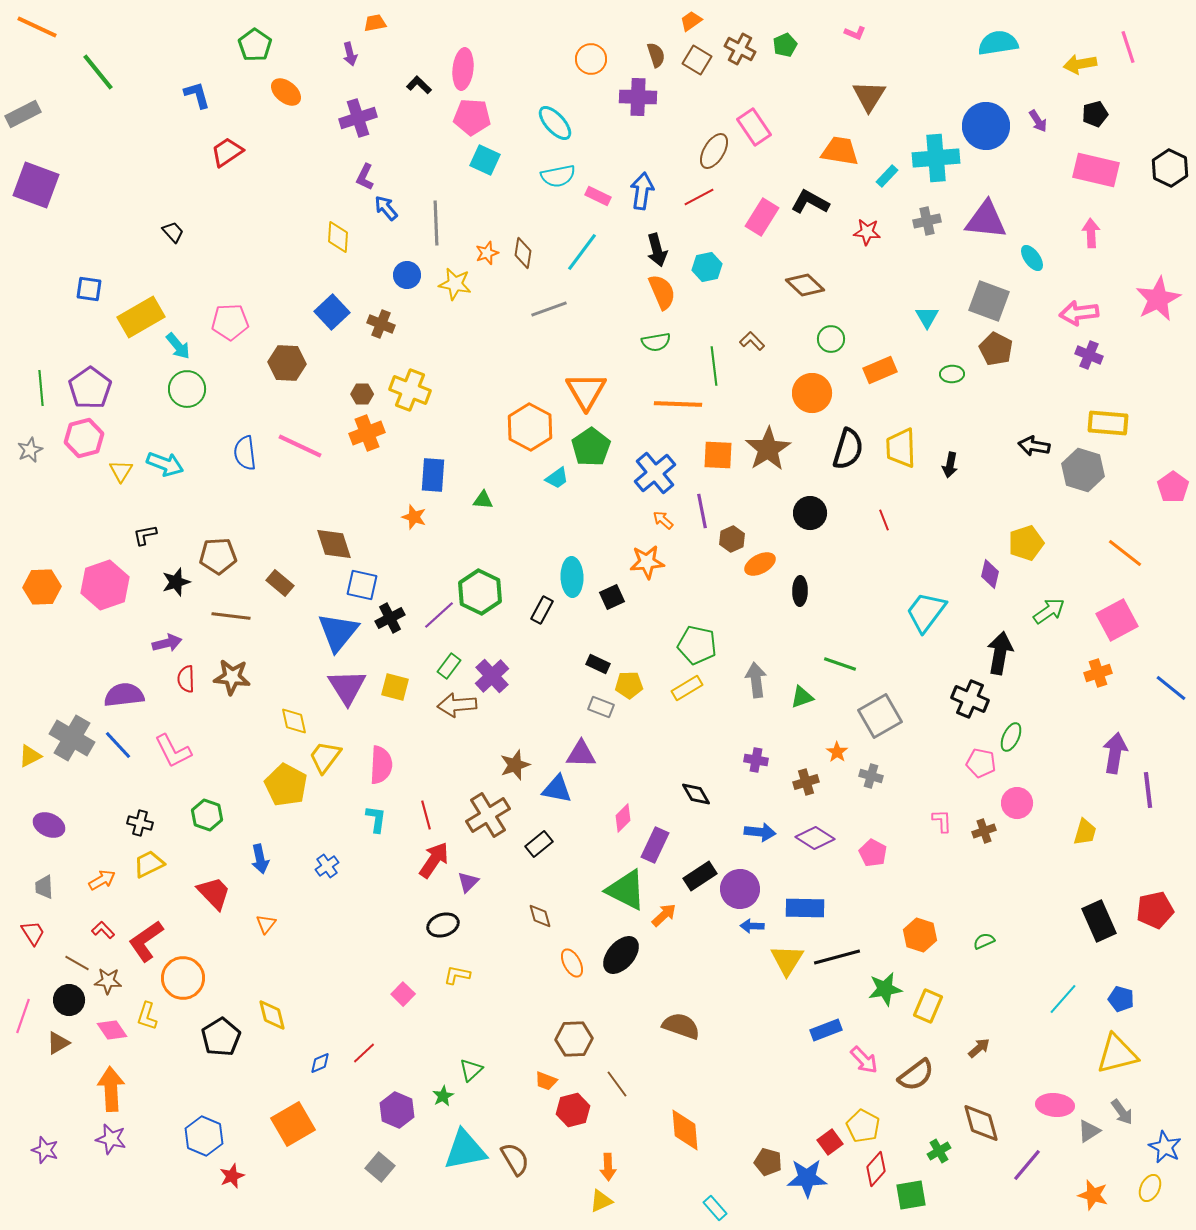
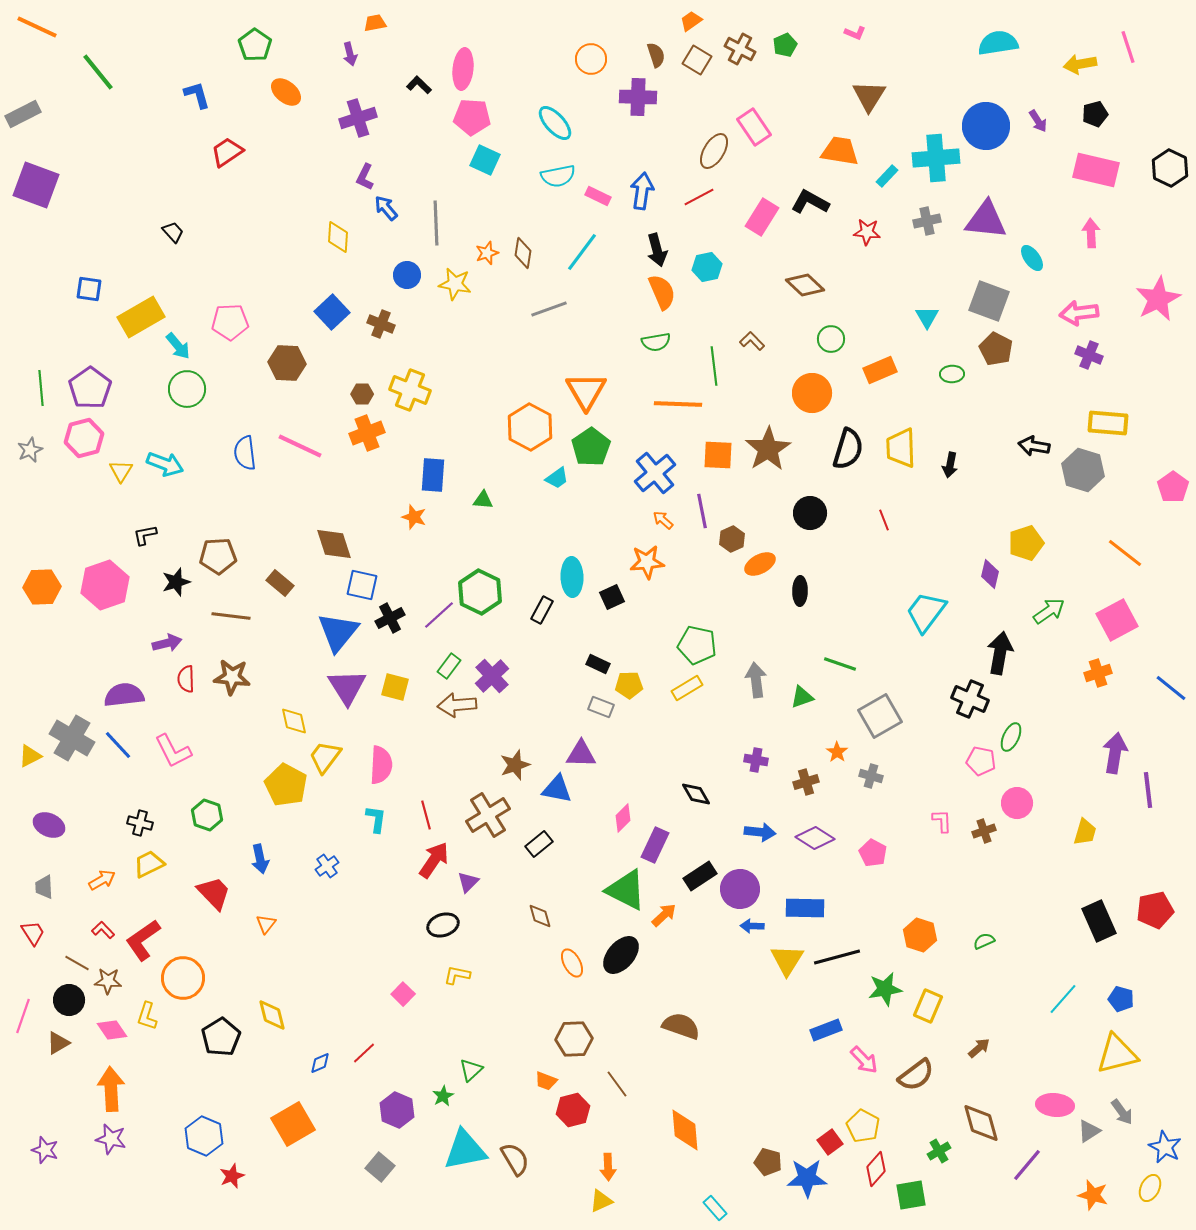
pink pentagon at (981, 763): moved 2 px up
red L-shape at (146, 941): moved 3 px left, 1 px up
